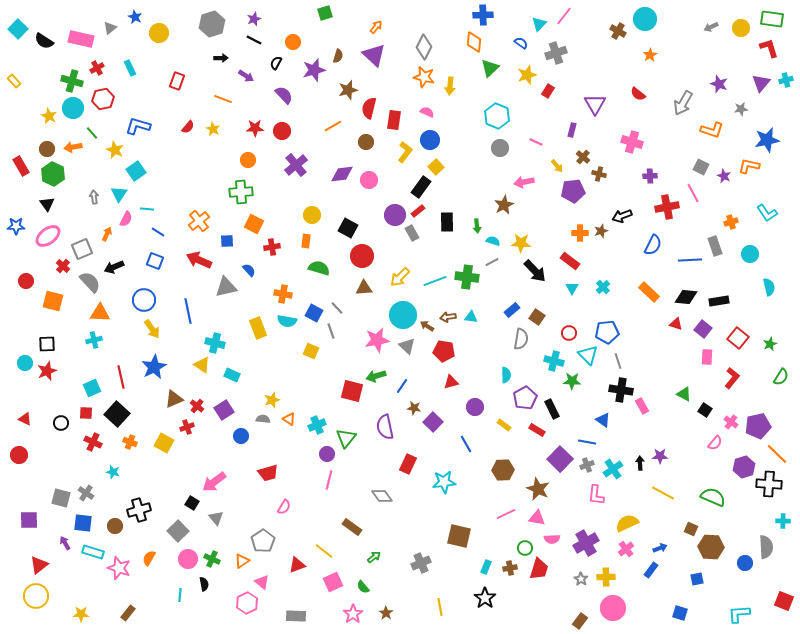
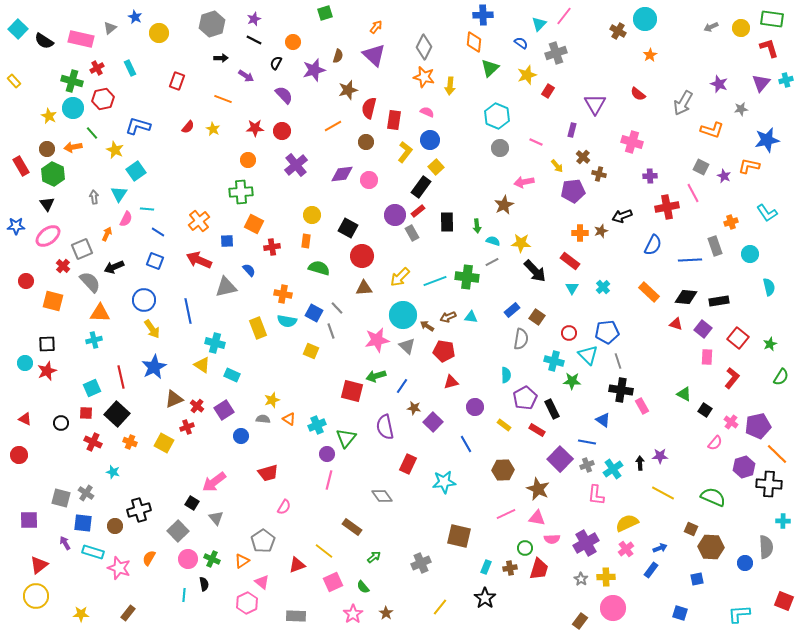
brown arrow at (448, 317): rotated 14 degrees counterclockwise
cyan line at (180, 595): moved 4 px right
yellow line at (440, 607): rotated 48 degrees clockwise
